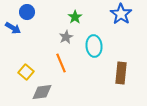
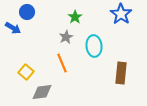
orange line: moved 1 px right
